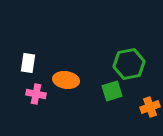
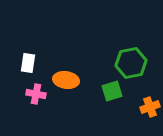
green hexagon: moved 2 px right, 1 px up
